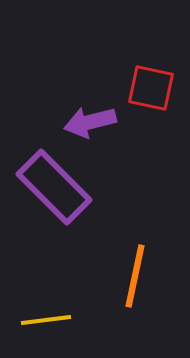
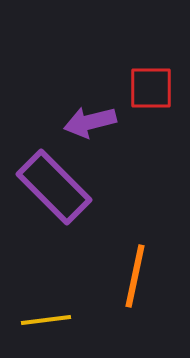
red square: rotated 12 degrees counterclockwise
